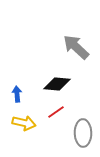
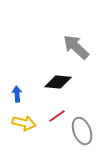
black diamond: moved 1 px right, 2 px up
red line: moved 1 px right, 4 px down
gray ellipse: moved 1 px left, 2 px up; rotated 20 degrees counterclockwise
